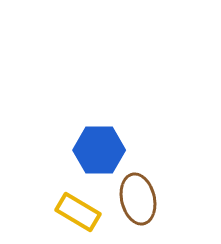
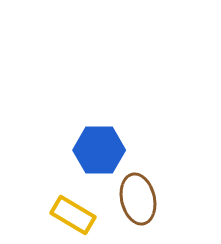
yellow rectangle: moved 5 px left, 3 px down
